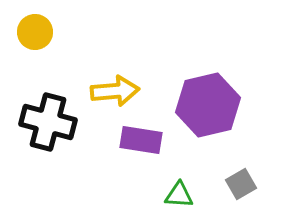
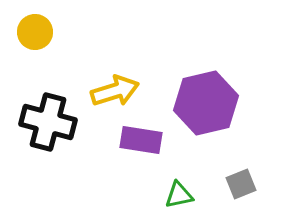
yellow arrow: rotated 12 degrees counterclockwise
purple hexagon: moved 2 px left, 2 px up
gray square: rotated 8 degrees clockwise
green triangle: rotated 16 degrees counterclockwise
